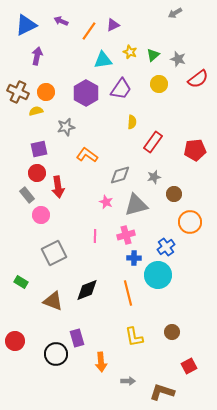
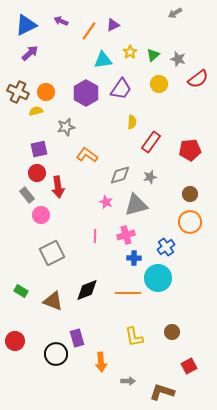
yellow star at (130, 52): rotated 16 degrees clockwise
purple arrow at (37, 56): moved 7 px left, 3 px up; rotated 36 degrees clockwise
red rectangle at (153, 142): moved 2 px left
red pentagon at (195, 150): moved 5 px left
gray star at (154, 177): moved 4 px left
brown circle at (174, 194): moved 16 px right
gray square at (54, 253): moved 2 px left
cyan circle at (158, 275): moved 3 px down
green rectangle at (21, 282): moved 9 px down
orange line at (128, 293): rotated 75 degrees counterclockwise
